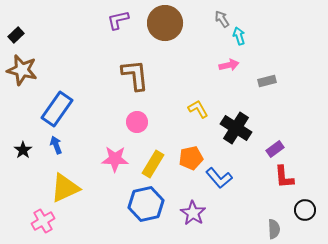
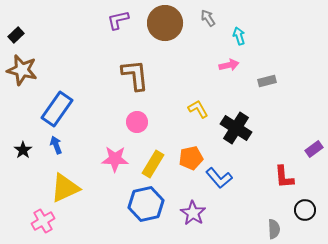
gray arrow: moved 14 px left, 1 px up
purple rectangle: moved 39 px right
